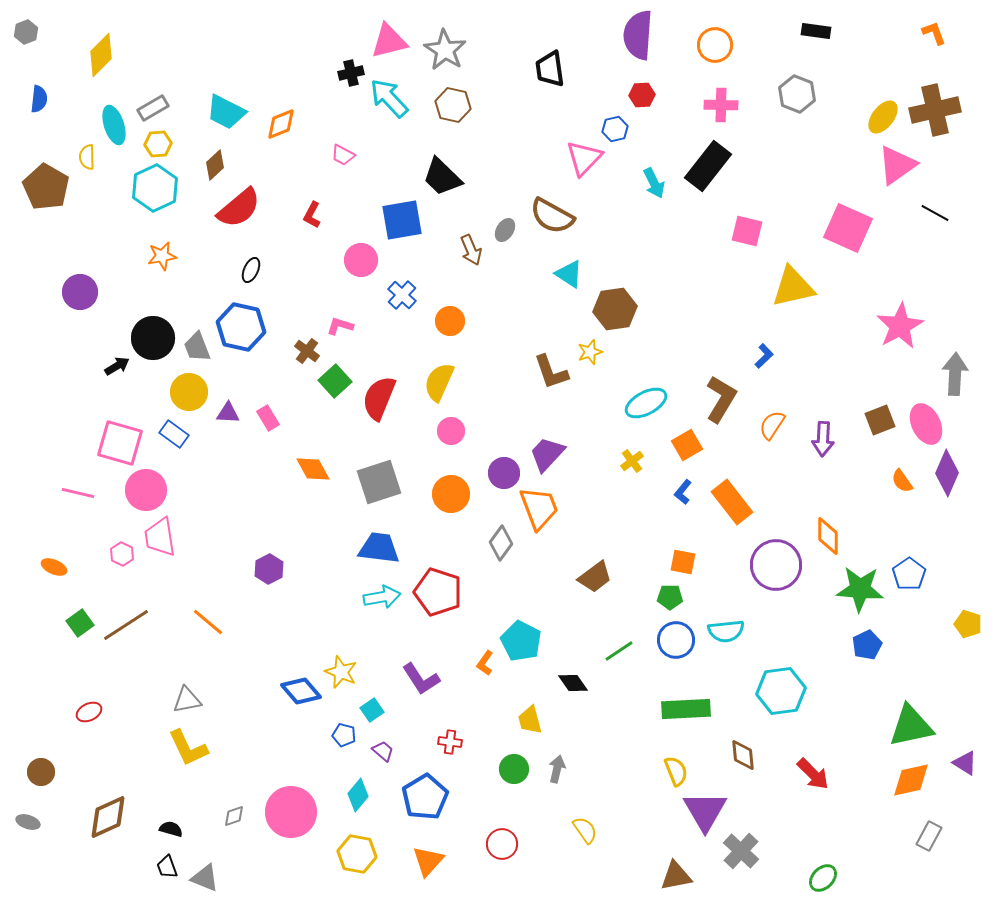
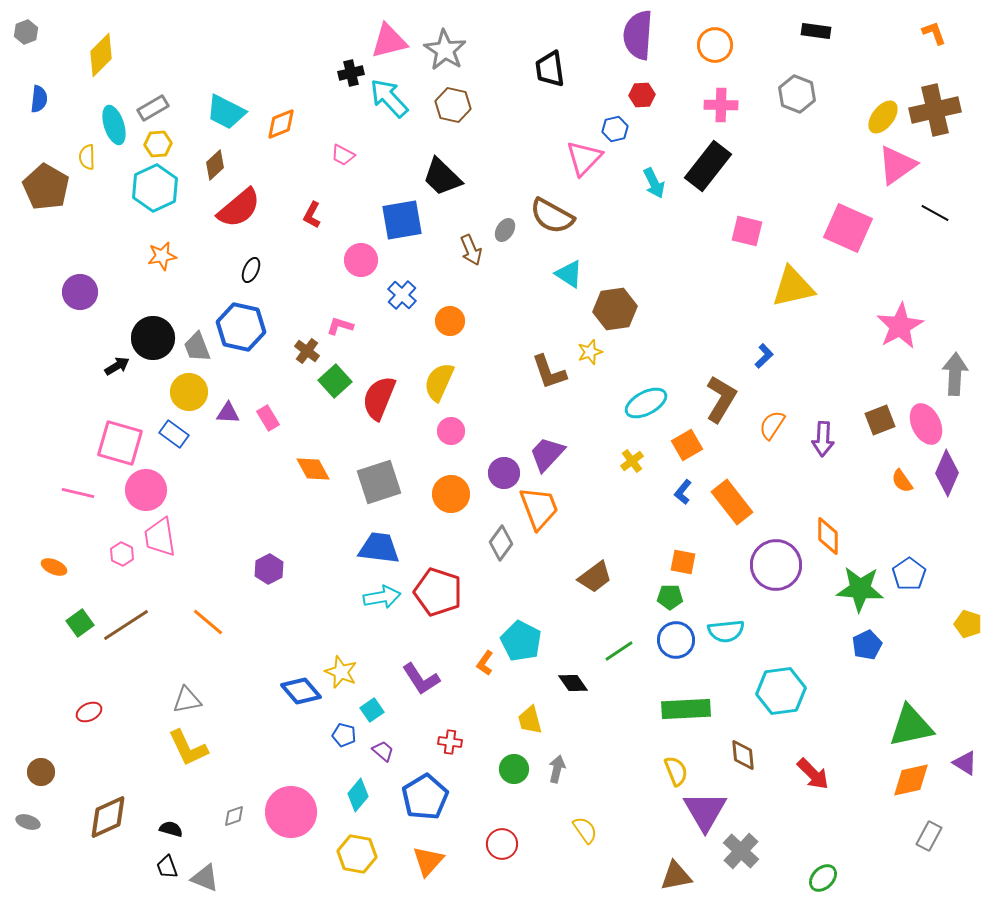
brown L-shape at (551, 372): moved 2 px left
